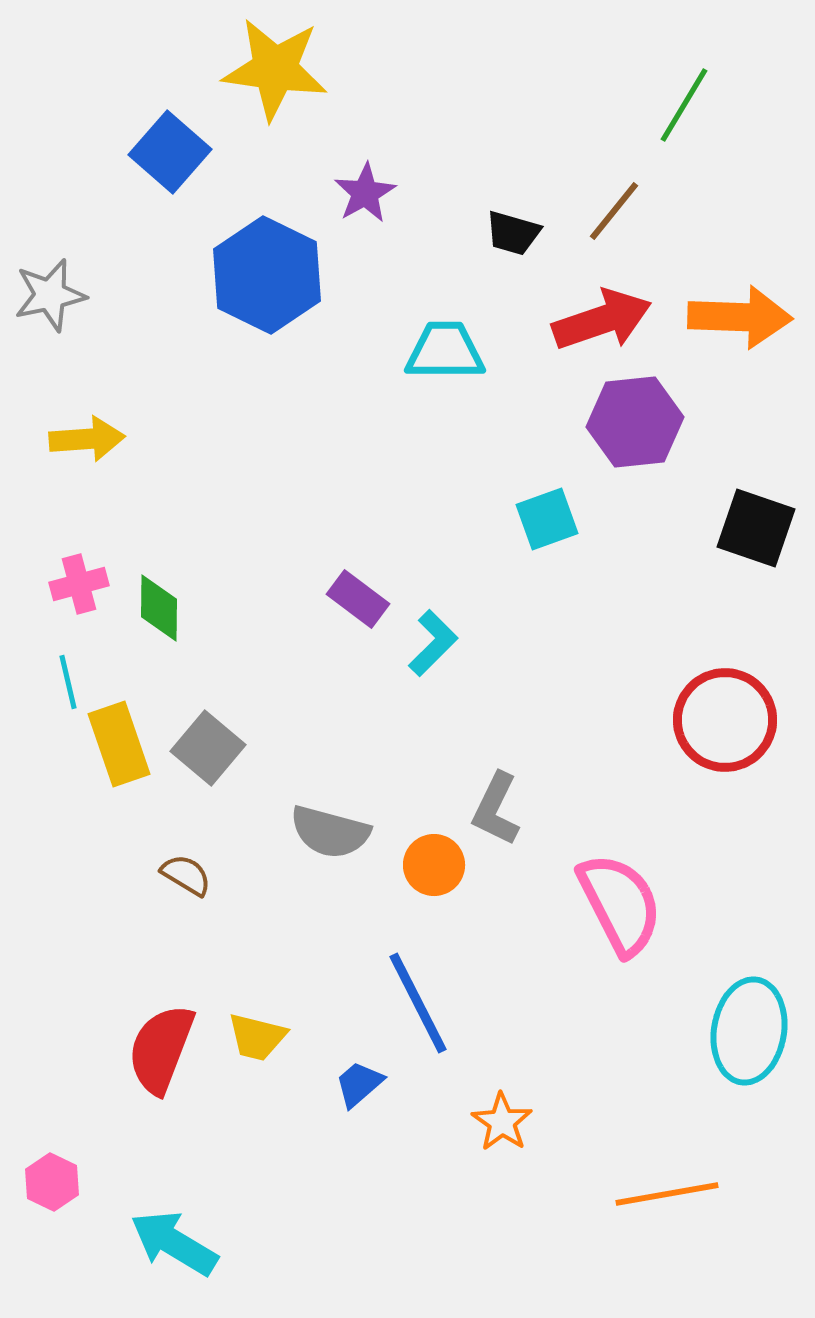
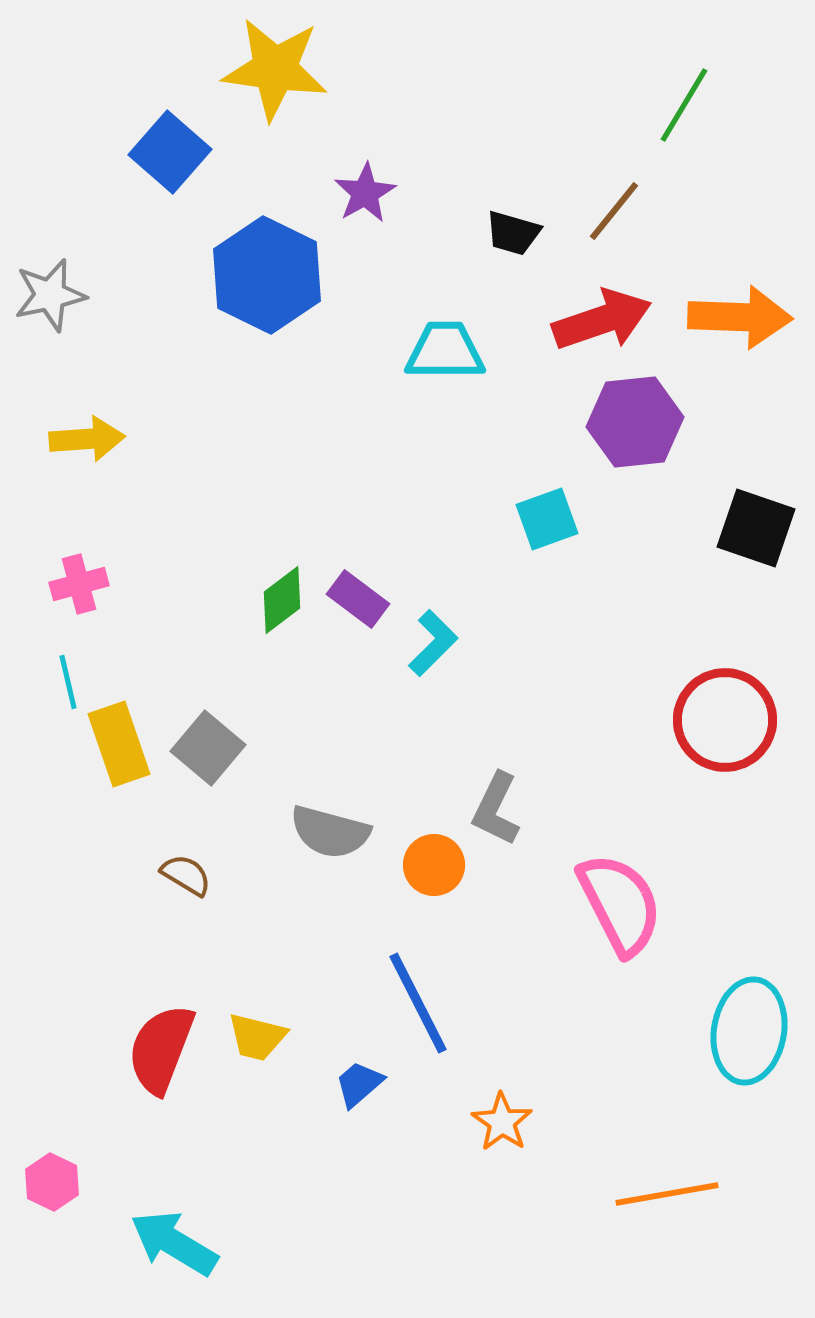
green diamond: moved 123 px right, 8 px up; rotated 52 degrees clockwise
